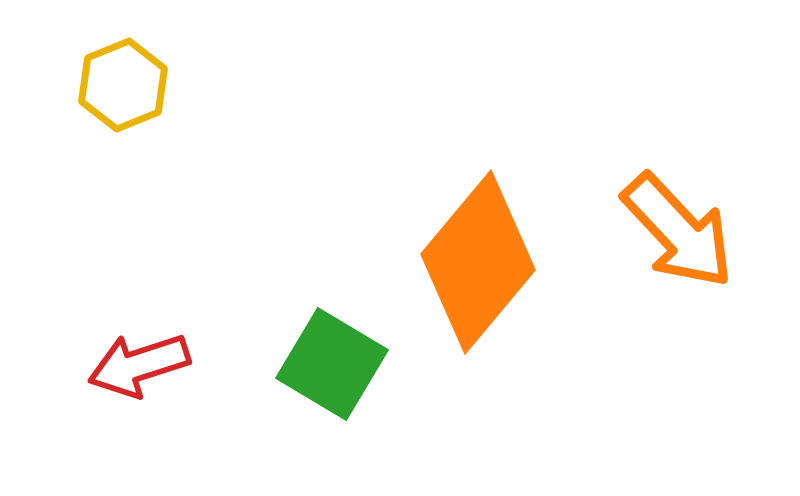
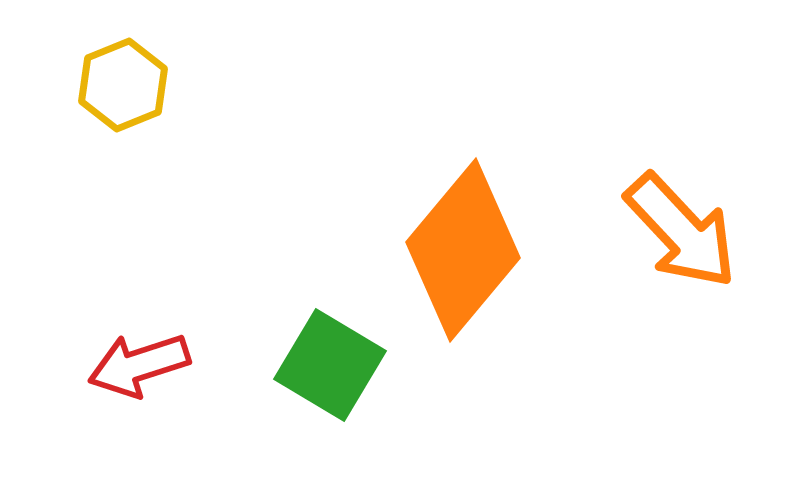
orange arrow: moved 3 px right
orange diamond: moved 15 px left, 12 px up
green square: moved 2 px left, 1 px down
